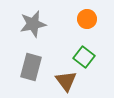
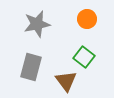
gray star: moved 4 px right
